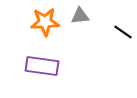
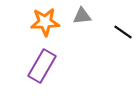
gray triangle: moved 2 px right
purple rectangle: rotated 68 degrees counterclockwise
